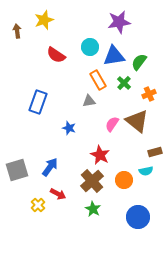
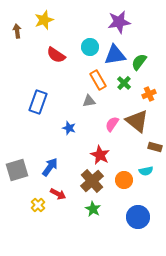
blue triangle: moved 1 px right, 1 px up
brown rectangle: moved 5 px up; rotated 32 degrees clockwise
